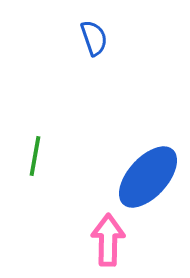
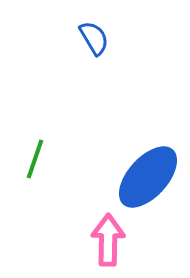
blue semicircle: rotated 12 degrees counterclockwise
green line: moved 3 px down; rotated 9 degrees clockwise
